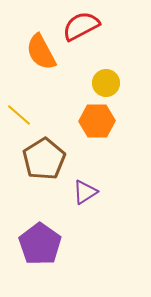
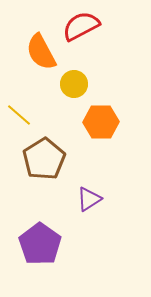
yellow circle: moved 32 px left, 1 px down
orange hexagon: moved 4 px right, 1 px down
purple triangle: moved 4 px right, 7 px down
